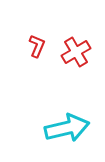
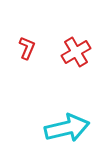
red L-shape: moved 10 px left, 2 px down
